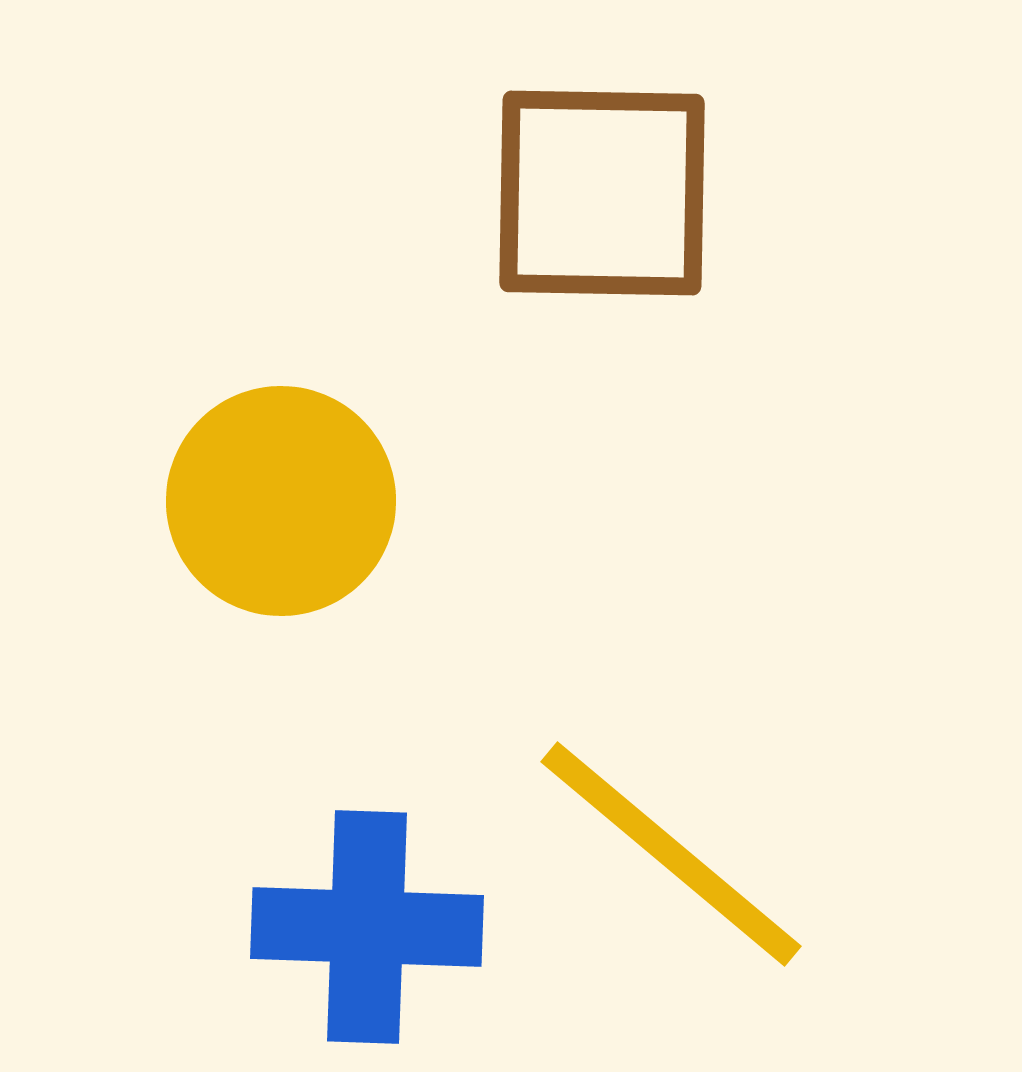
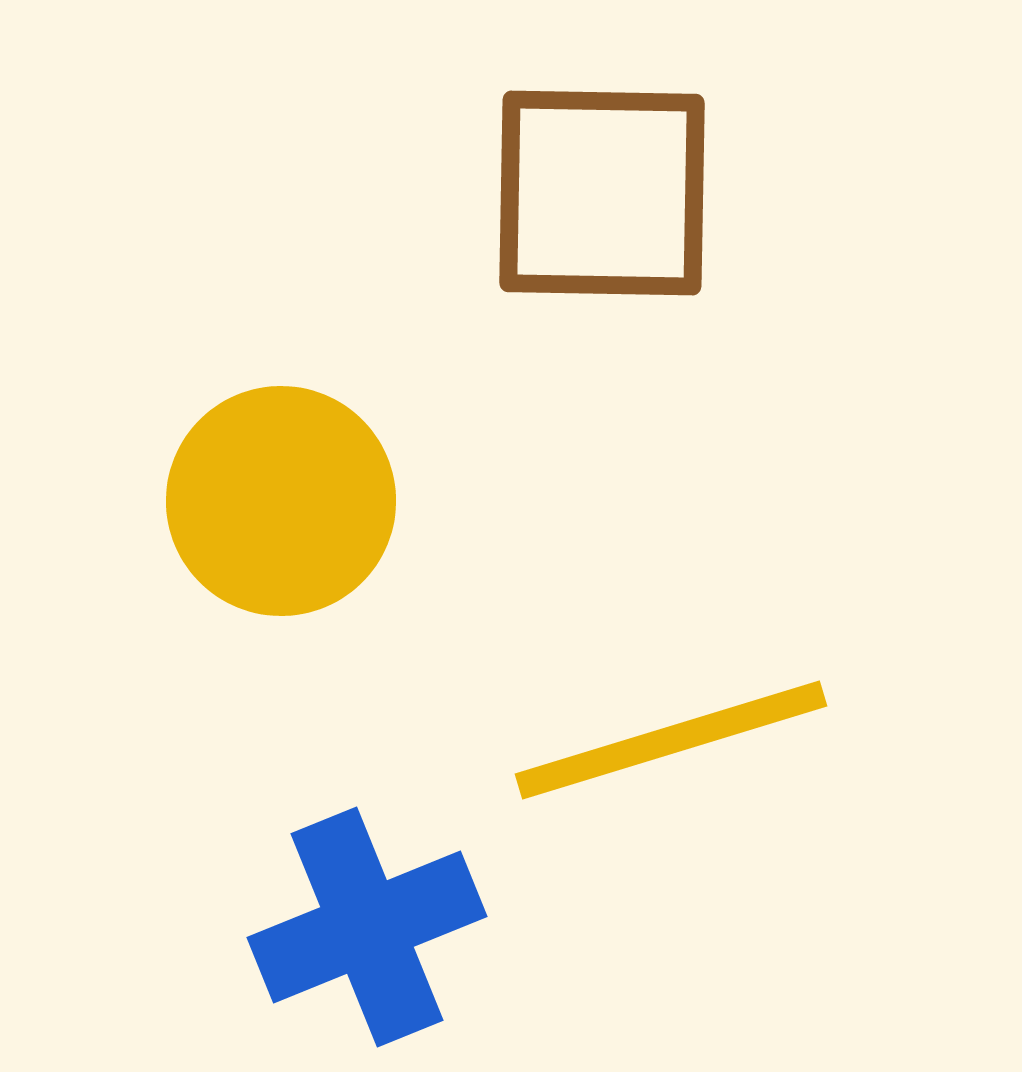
yellow line: moved 114 px up; rotated 57 degrees counterclockwise
blue cross: rotated 24 degrees counterclockwise
